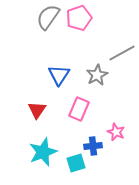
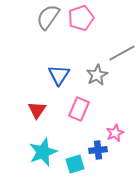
pink pentagon: moved 2 px right
pink star: moved 1 px left, 1 px down; rotated 24 degrees clockwise
blue cross: moved 5 px right, 4 px down
cyan square: moved 1 px left, 1 px down
